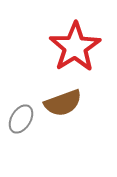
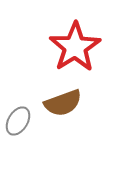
gray ellipse: moved 3 px left, 2 px down
